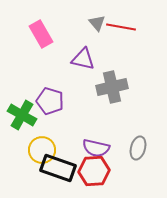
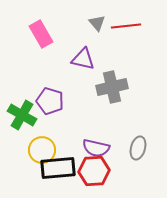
red line: moved 5 px right, 1 px up; rotated 16 degrees counterclockwise
black rectangle: rotated 24 degrees counterclockwise
